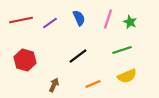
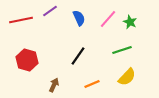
pink line: rotated 24 degrees clockwise
purple line: moved 12 px up
black line: rotated 18 degrees counterclockwise
red hexagon: moved 2 px right
yellow semicircle: moved 1 px down; rotated 24 degrees counterclockwise
orange line: moved 1 px left
